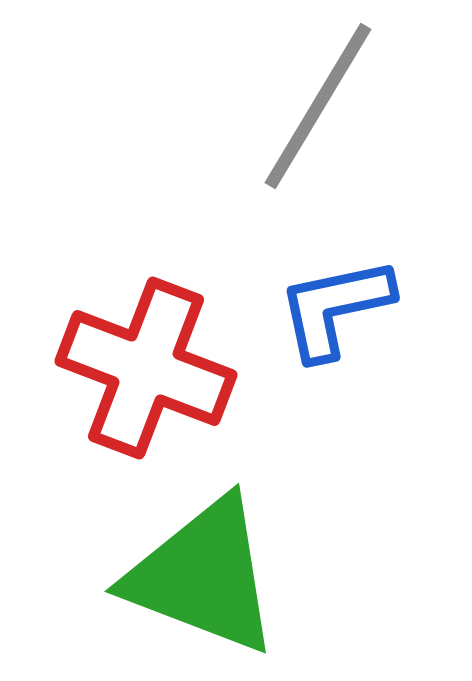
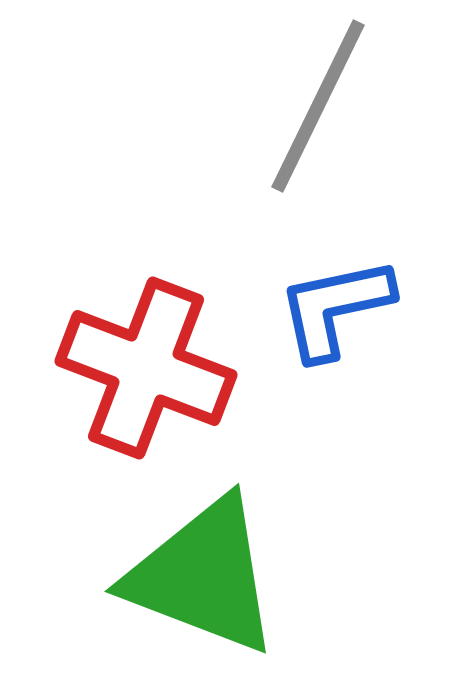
gray line: rotated 5 degrees counterclockwise
